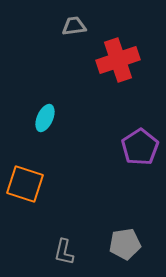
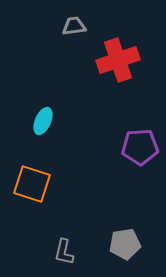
cyan ellipse: moved 2 px left, 3 px down
purple pentagon: rotated 30 degrees clockwise
orange square: moved 7 px right
